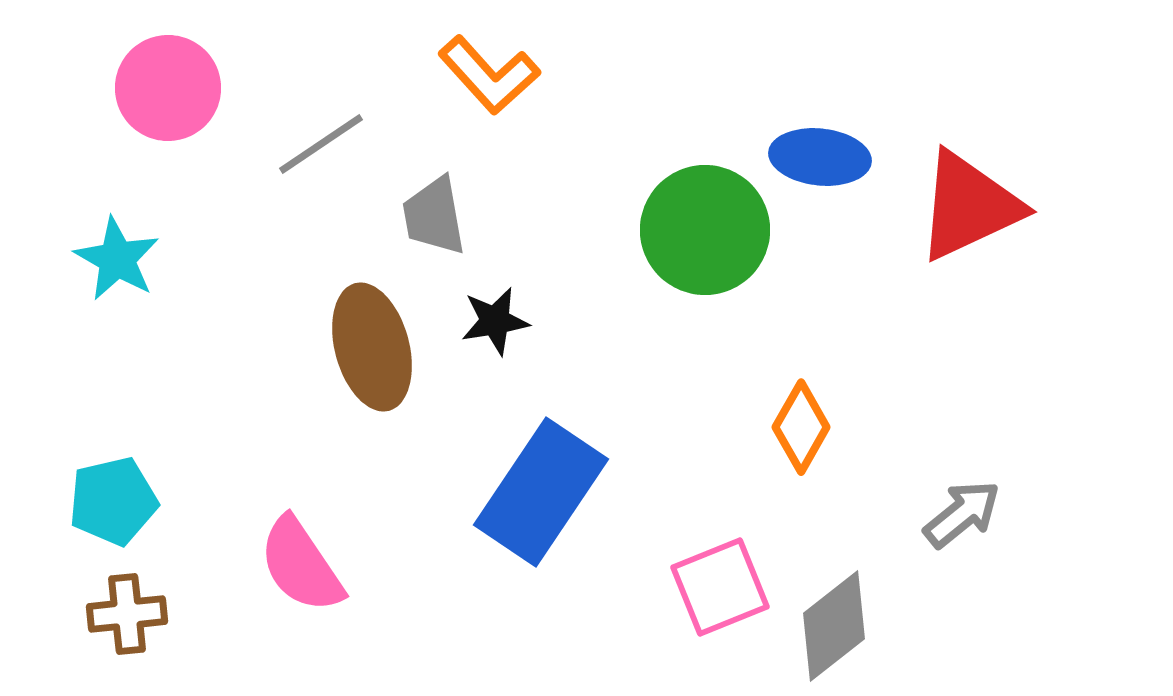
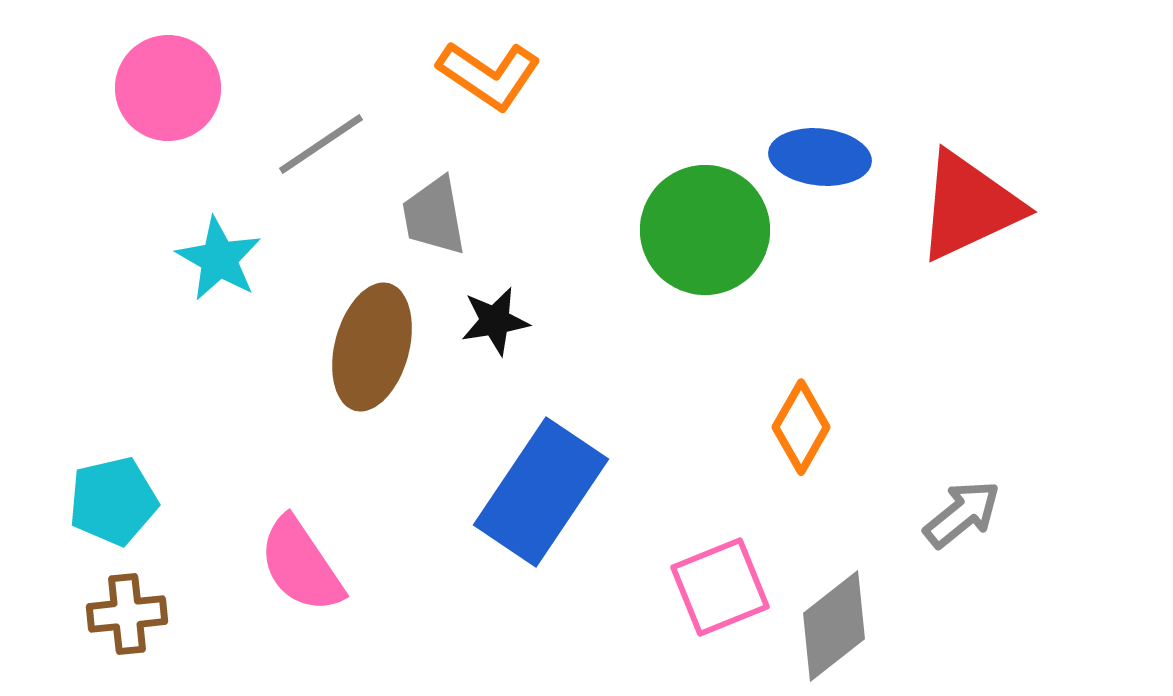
orange L-shape: rotated 14 degrees counterclockwise
cyan star: moved 102 px right
brown ellipse: rotated 30 degrees clockwise
